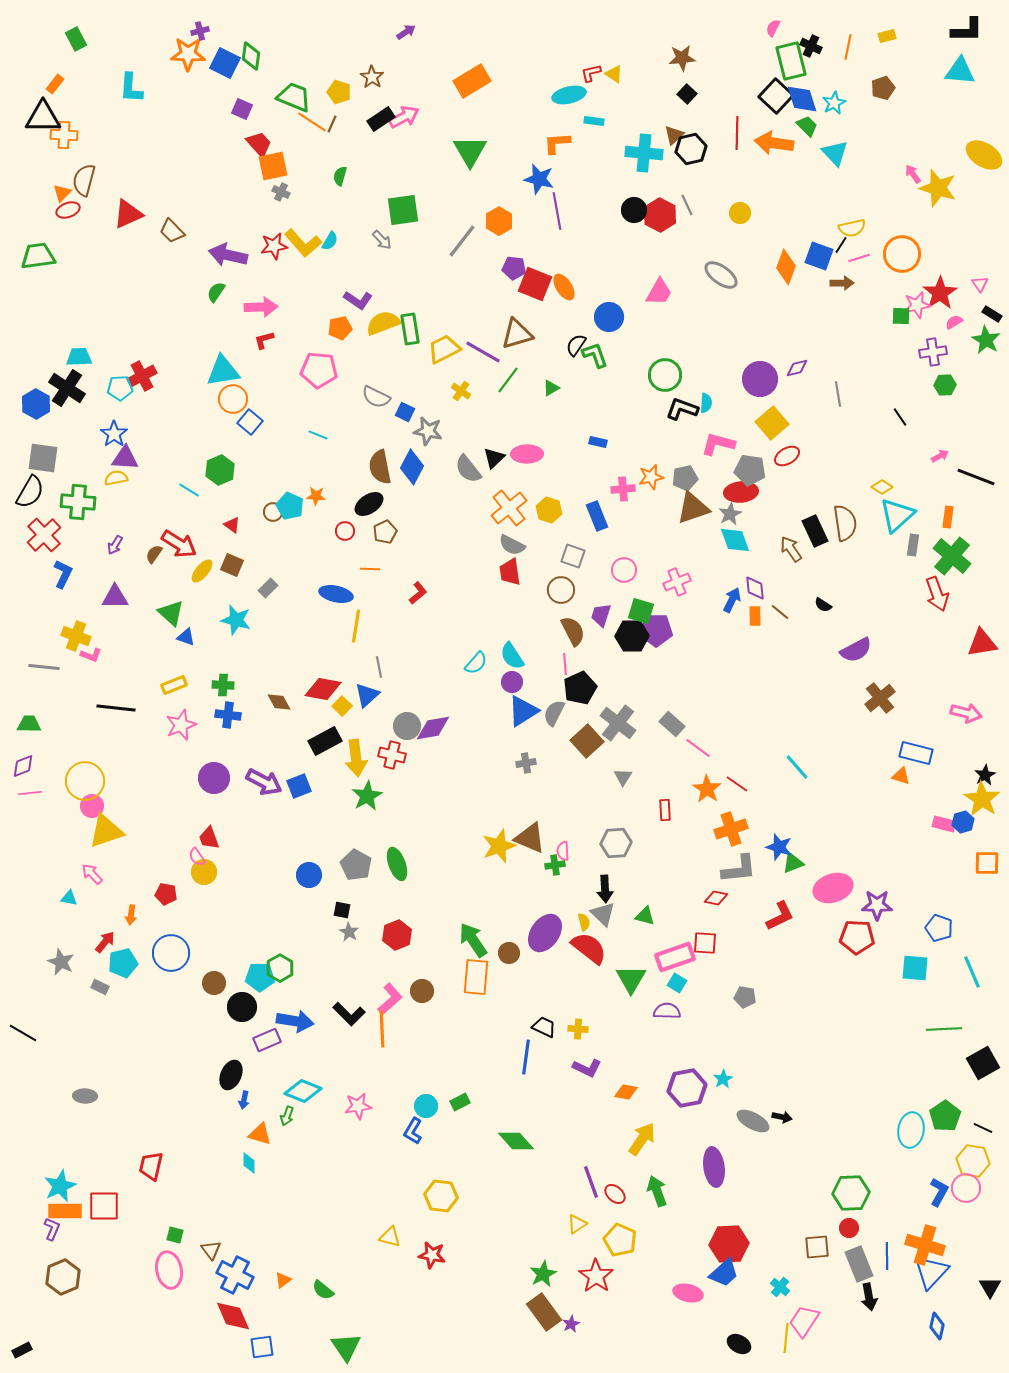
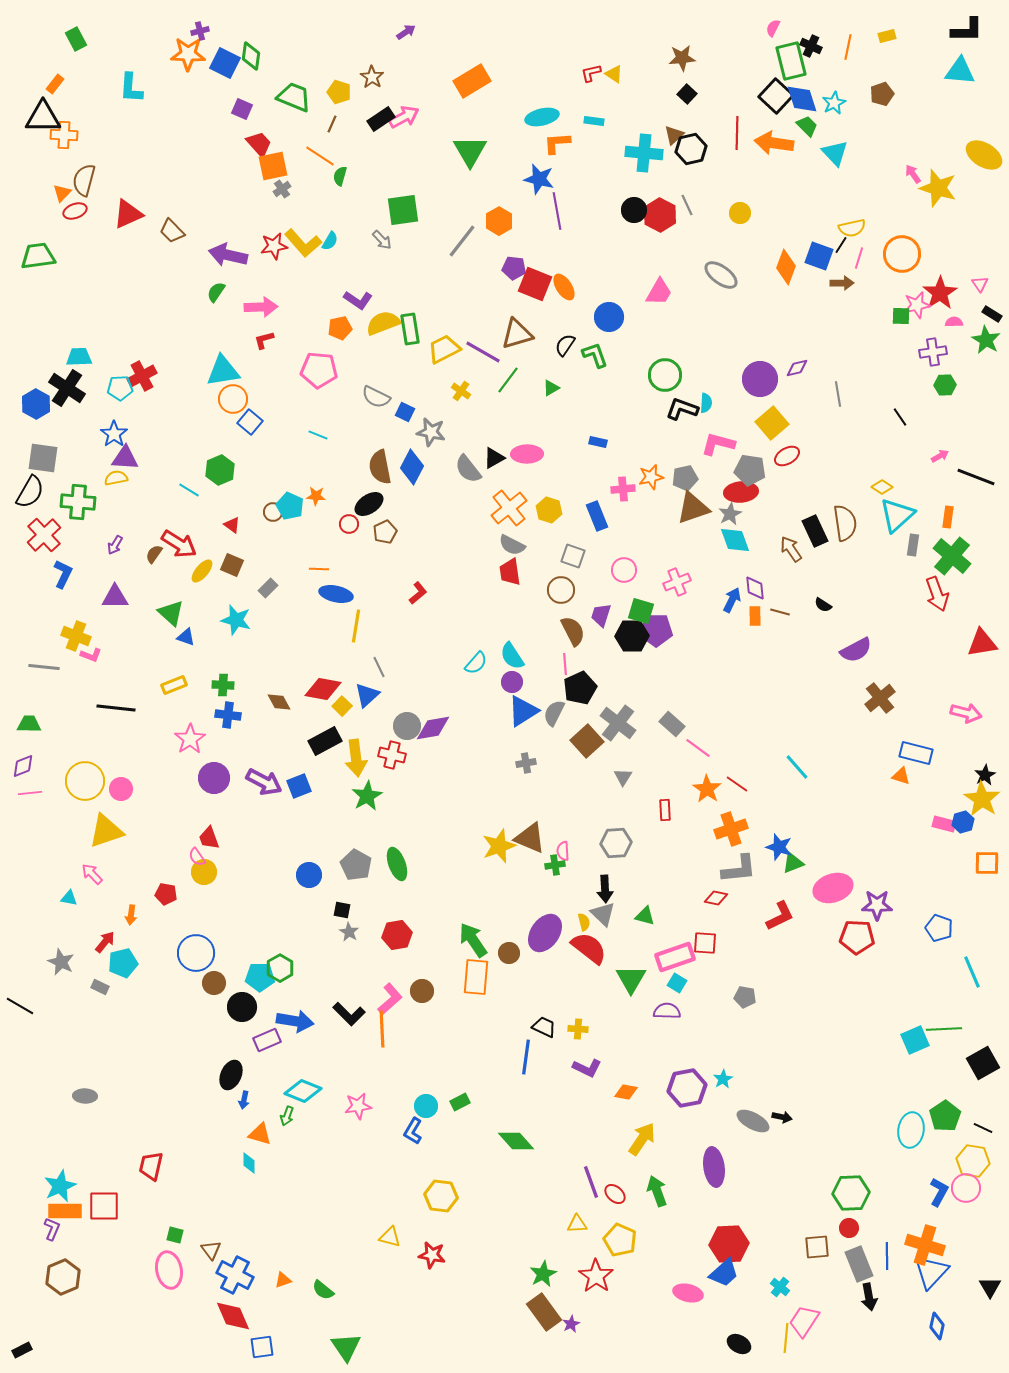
brown pentagon at (883, 88): moved 1 px left, 6 px down
cyan ellipse at (569, 95): moved 27 px left, 22 px down
orange line at (312, 122): moved 8 px right, 34 px down
gray cross at (281, 192): moved 1 px right, 3 px up; rotated 30 degrees clockwise
red ellipse at (68, 210): moved 7 px right, 1 px down
pink line at (859, 258): rotated 55 degrees counterclockwise
pink semicircle at (954, 322): rotated 30 degrees clockwise
black semicircle at (576, 345): moved 11 px left
gray star at (428, 431): moved 3 px right, 1 px down
black triangle at (494, 458): rotated 15 degrees clockwise
red circle at (345, 531): moved 4 px right, 7 px up
orange line at (370, 569): moved 51 px left
brown line at (780, 612): rotated 24 degrees counterclockwise
gray line at (379, 667): rotated 15 degrees counterclockwise
pink star at (181, 725): moved 9 px right, 14 px down; rotated 12 degrees counterclockwise
pink circle at (92, 806): moved 29 px right, 17 px up
red hexagon at (397, 935): rotated 12 degrees clockwise
blue circle at (171, 953): moved 25 px right
cyan square at (915, 968): moved 72 px down; rotated 28 degrees counterclockwise
black line at (23, 1033): moved 3 px left, 27 px up
yellow triangle at (577, 1224): rotated 30 degrees clockwise
orange triangle at (283, 1280): rotated 18 degrees clockwise
